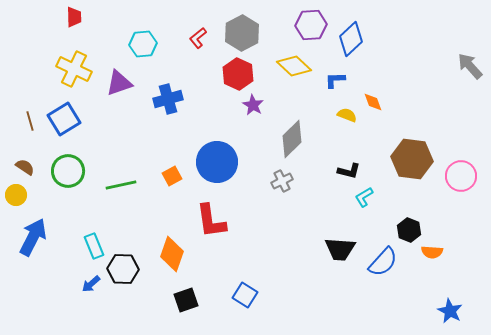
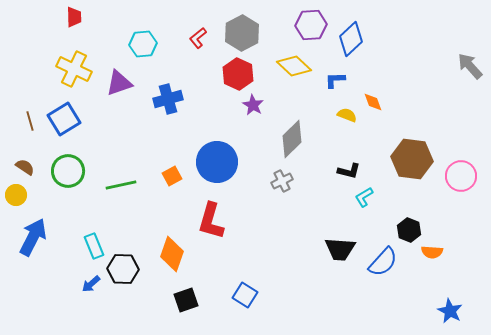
red L-shape at (211, 221): rotated 24 degrees clockwise
